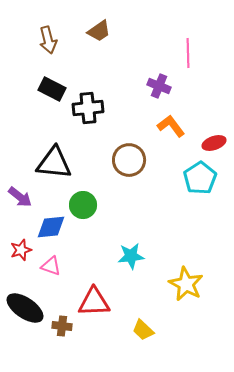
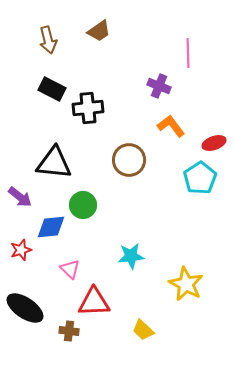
pink triangle: moved 19 px right, 3 px down; rotated 25 degrees clockwise
brown cross: moved 7 px right, 5 px down
